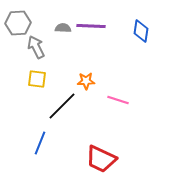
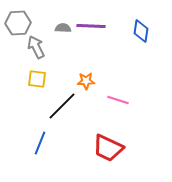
red trapezoid: moved 7 px right, 11 px up
